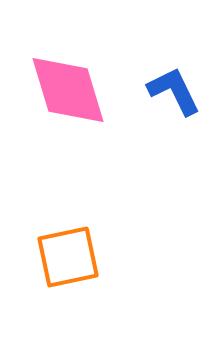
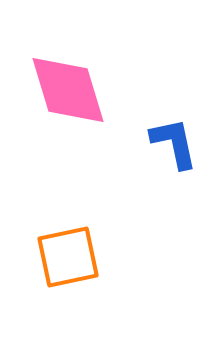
blue L-shape: moved 52 px down; rotated 14 degrees clockwise
